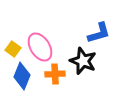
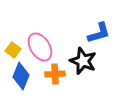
yellow square: moved 1 px down
blue diamond: moved 1 px left
